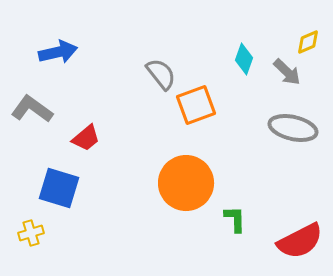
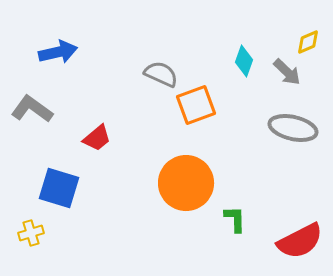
cyan diamond: moved 2 px down
gray semicircle: rotated 28 degrees counterclockwise
red trapezoid: moved 11 px right
